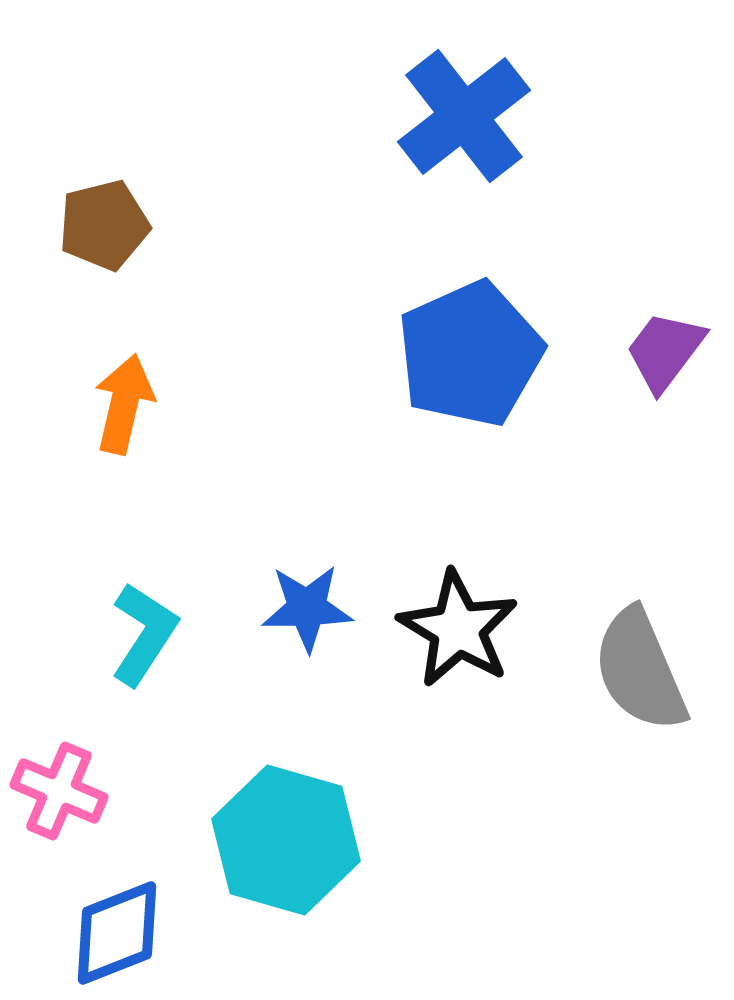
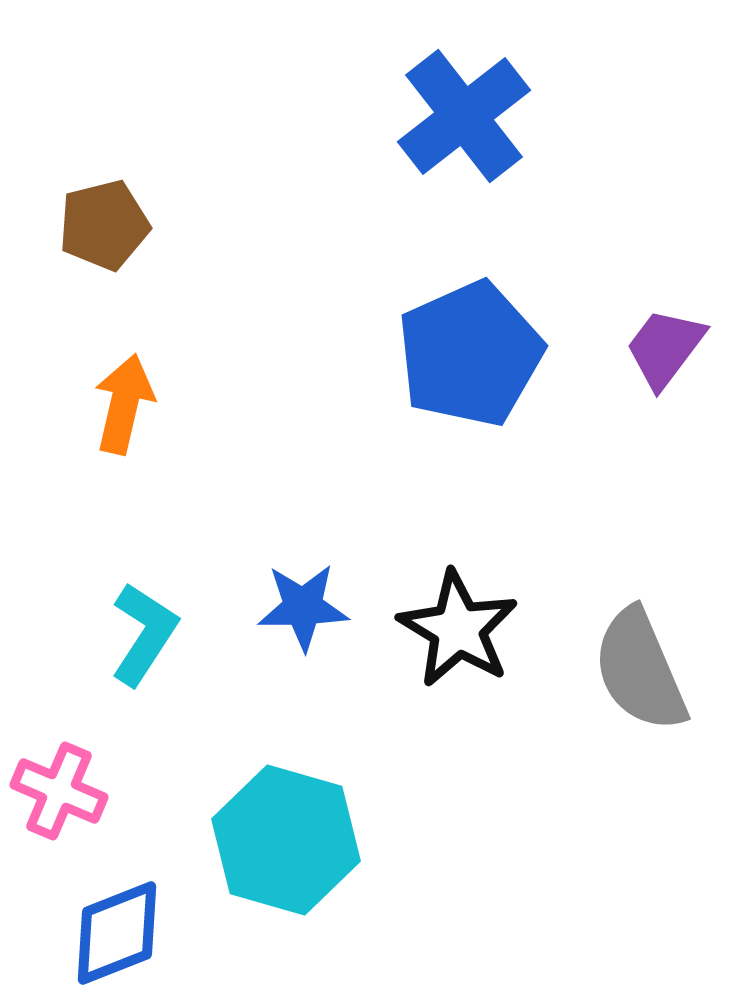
purple trapezoid: moved 3 px up
blue star: moved 4 px left, 1 px up
